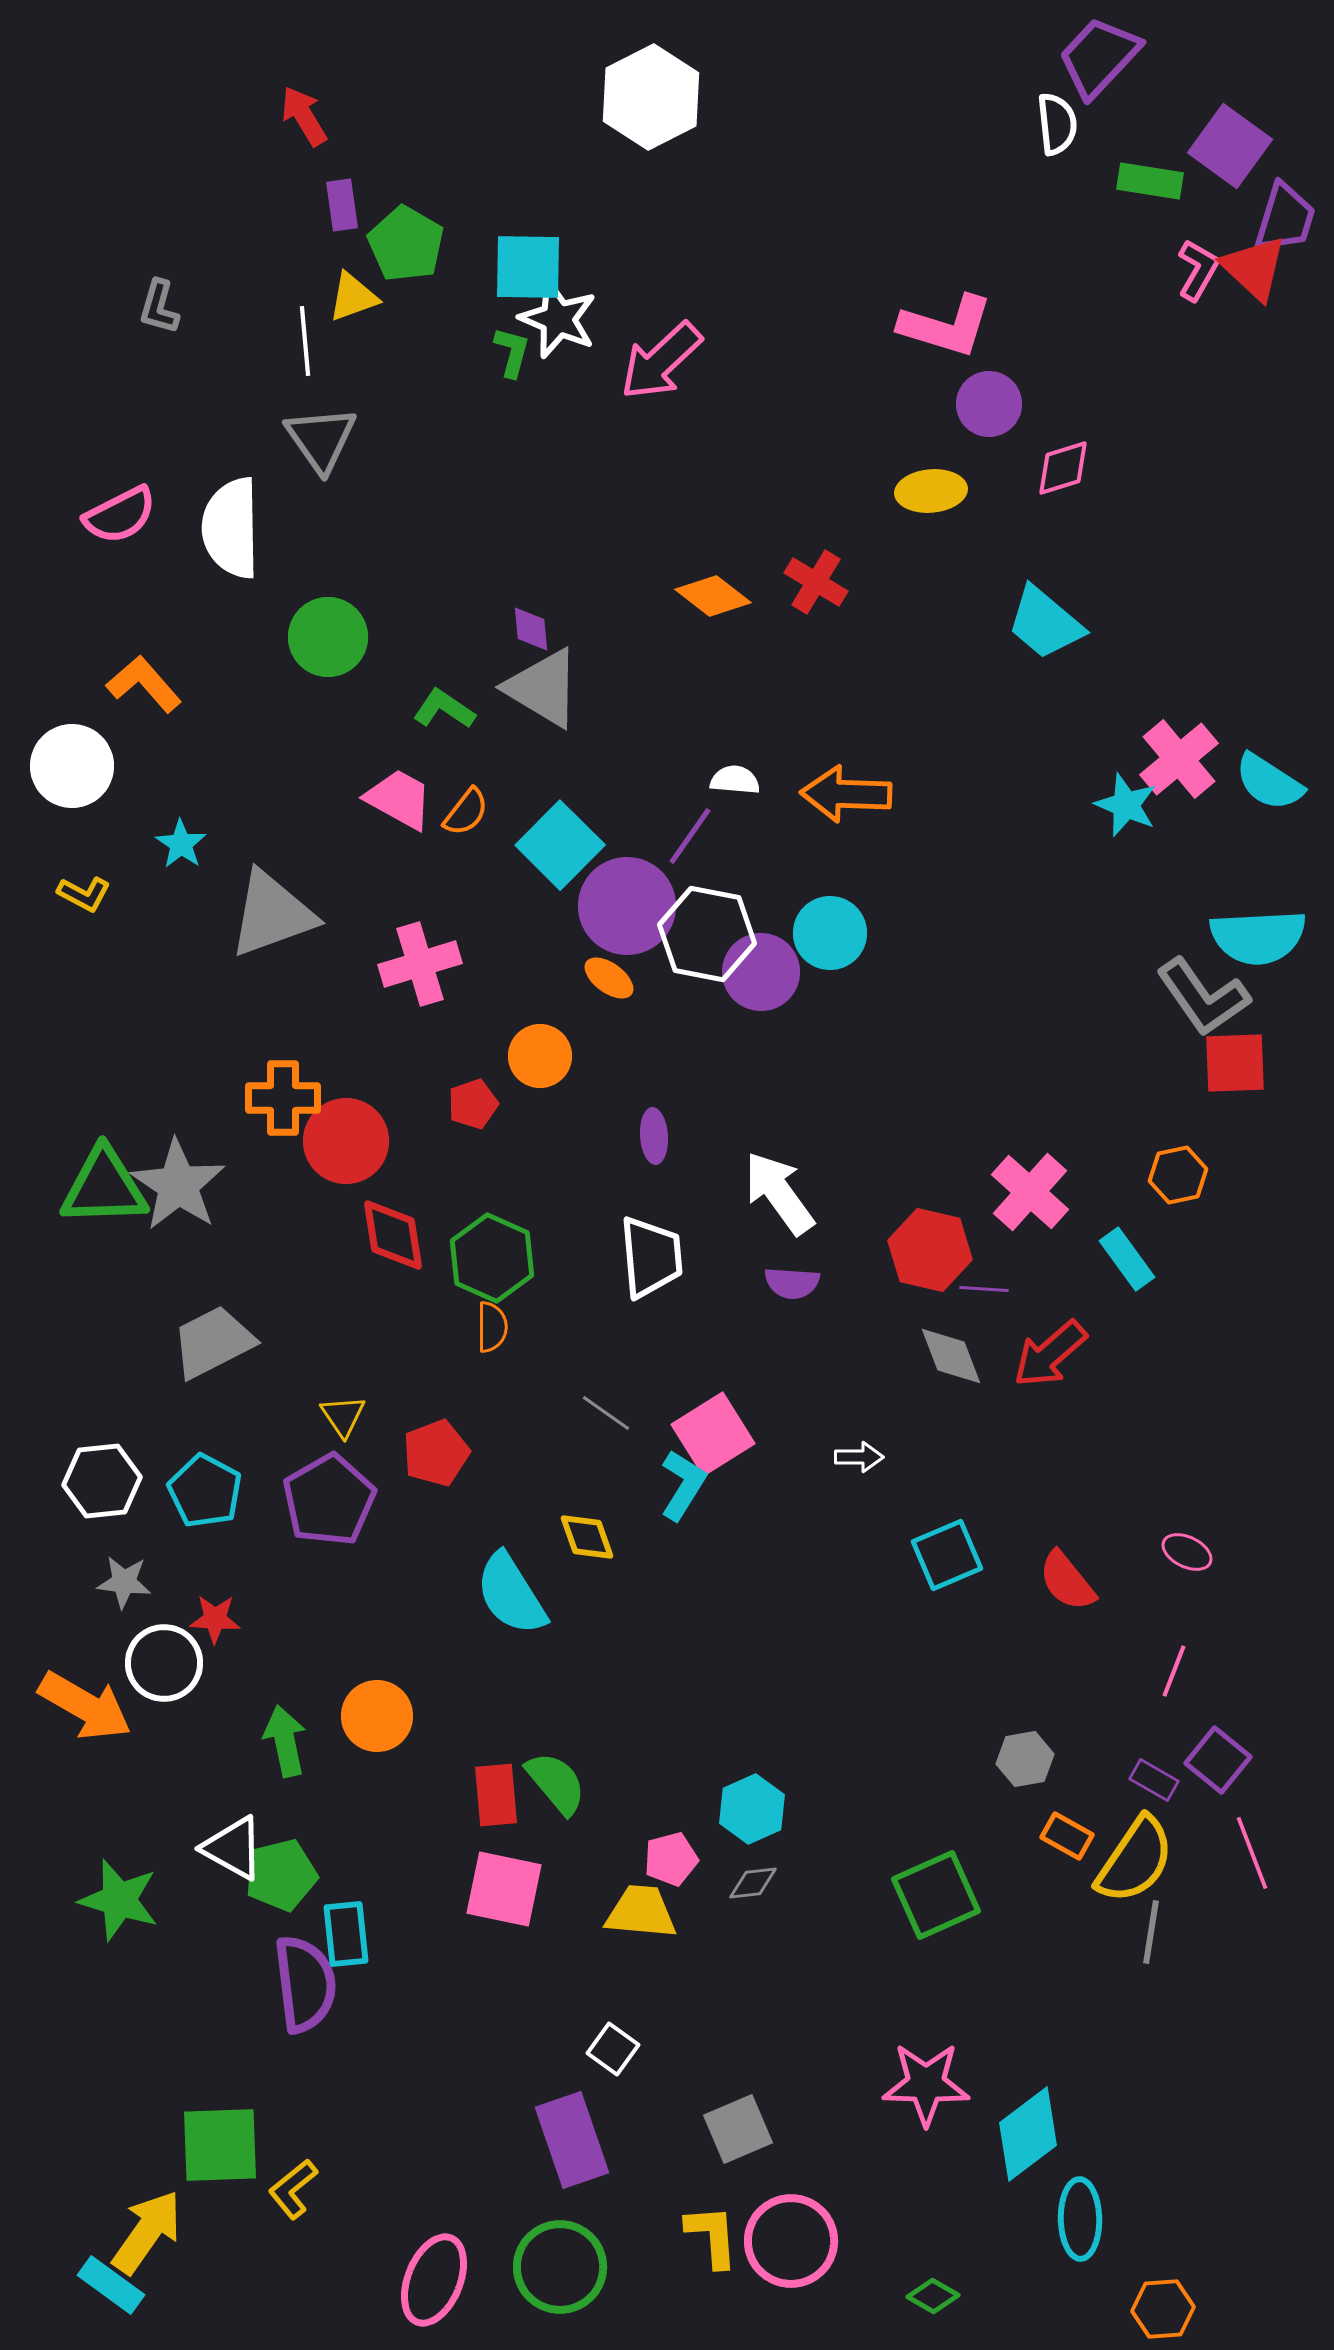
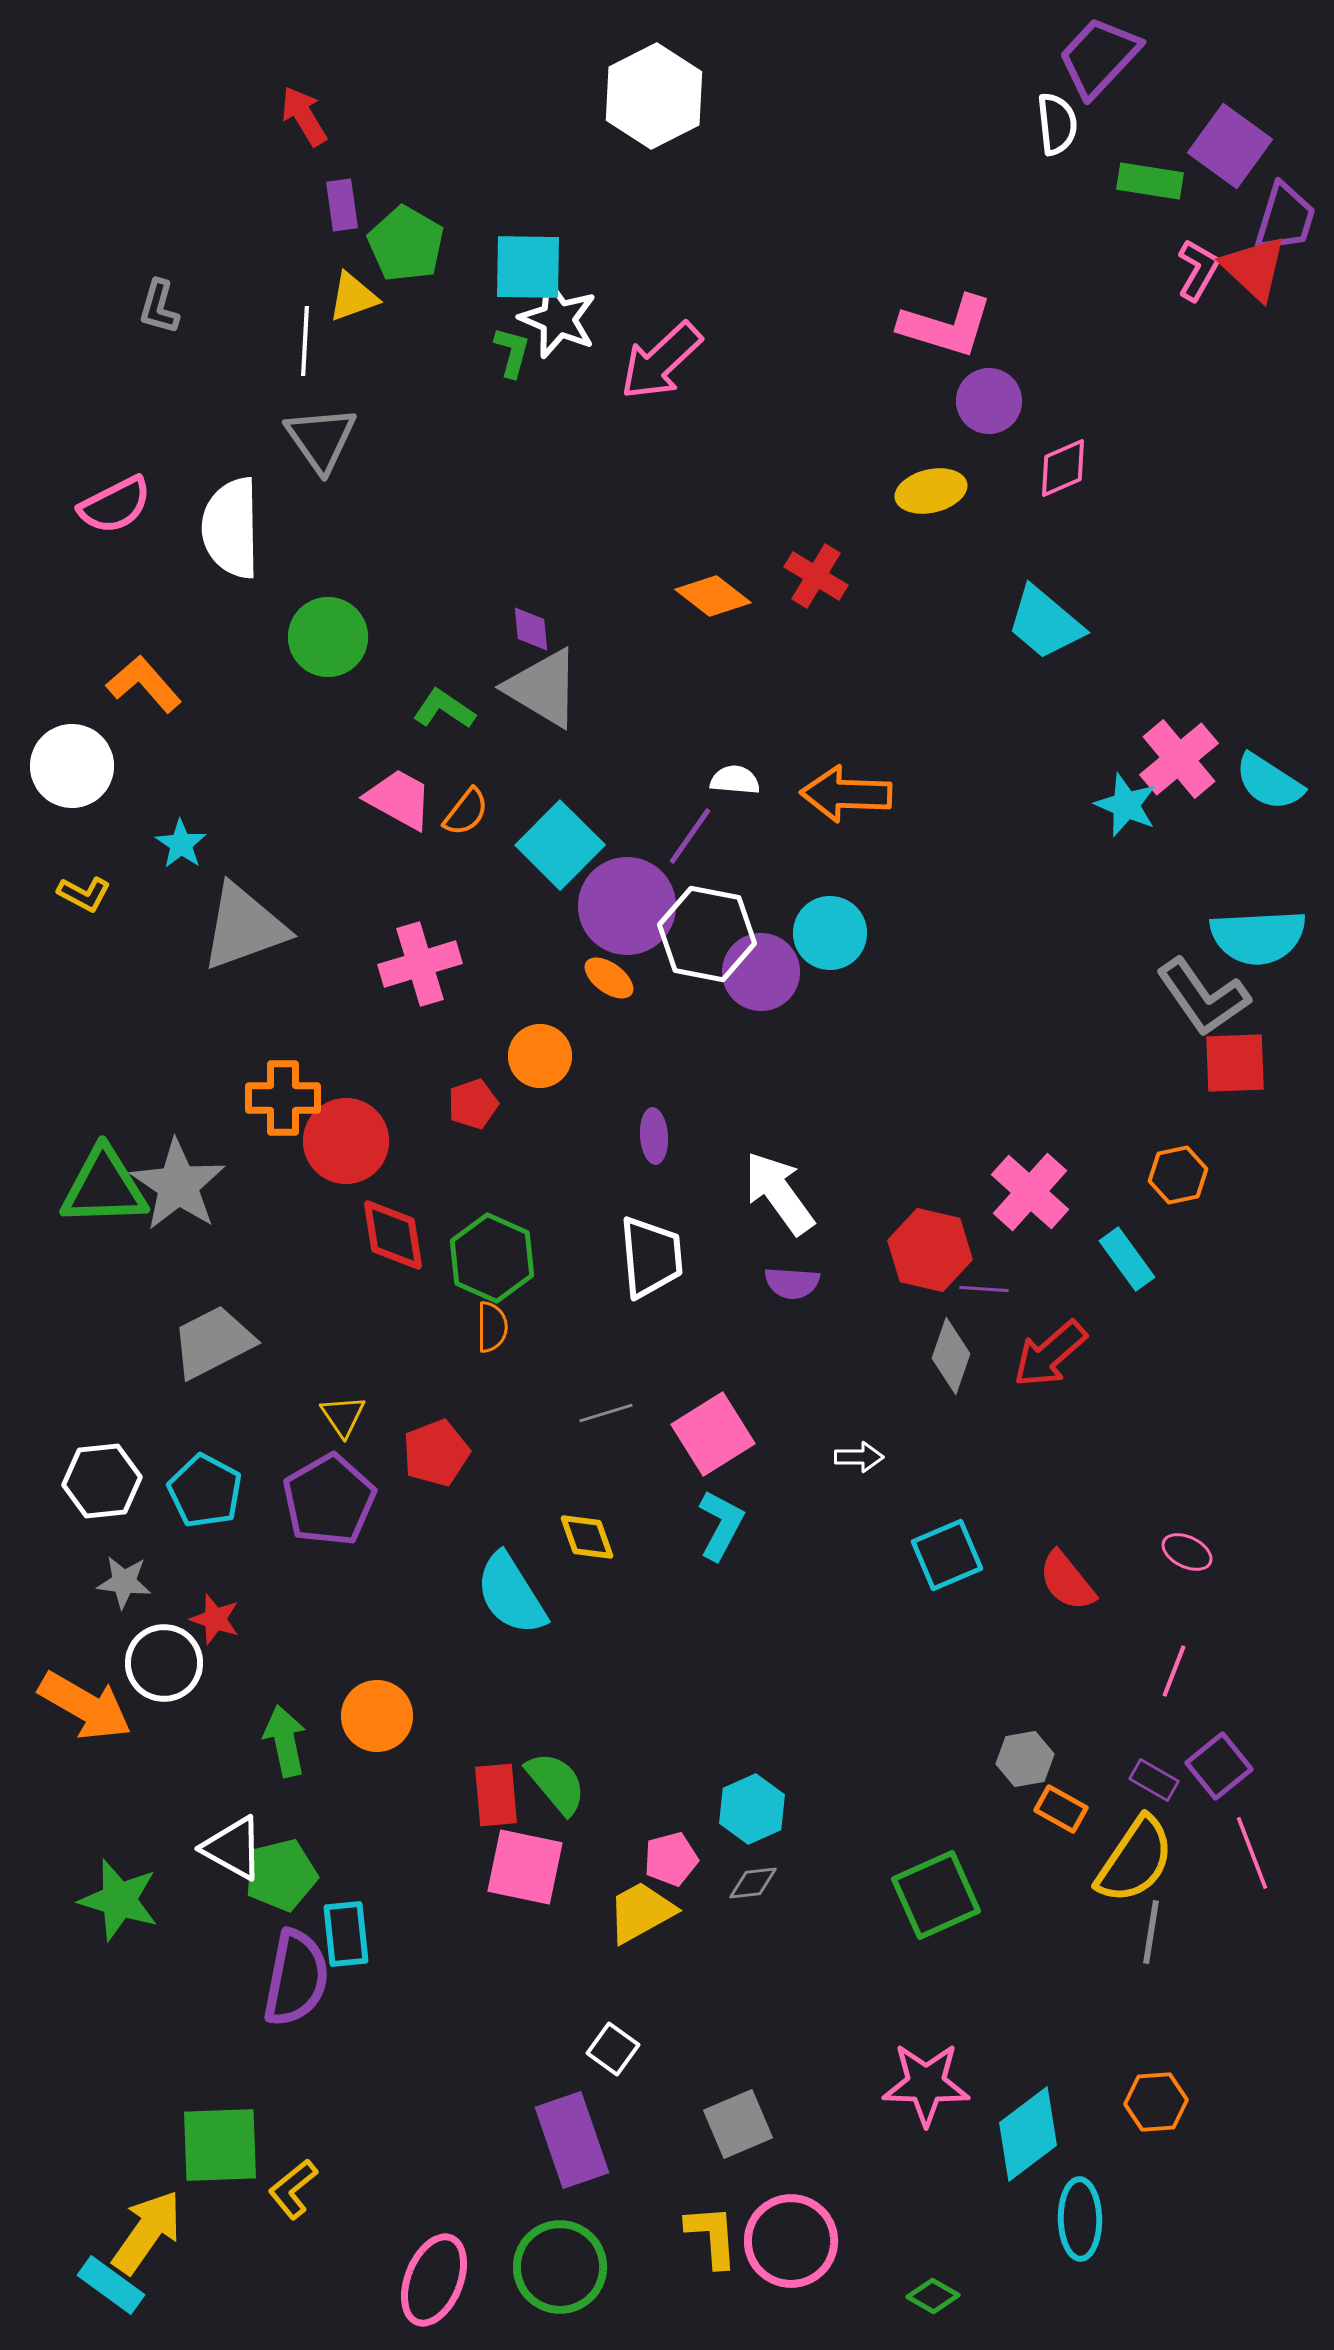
white hexagon at (651, 97): moved 3 px right, 1 px up
white line at (305, 341): rotated 8 degrees clockwise
purple circle at (989, 404): moved 3 px up
pink diamond at (1063, 468): rotated 6 degrees counterclockwise
yellow ellipse at (931, 491): rotated 8 degrees counterclockwise
pink semicircle at (120, 515): moved 5 px left, 10 px up
red cross at (816, 582): moved 6 px up
gray triangle at (272, 914): moved 28 px left, 13 px down
gray diamond at (951, 1356): rotated 40 degrees clockwise
gray line at (606, 1413): rotated 52 degrees counterclockwise
cyan L-shape at (683, 1485): moved 38 px right, 40 px down; rotated 4 degrees counterclockwise
red star at (215, 1619): rotated 15 degrees clockwise
purple square at (1218, 1760): moved 1 px right, 6 px down; rotated 12 degrees clockwise
orange rectangle at (1067, 1836): moved 6 px left, 27 px up
pink square at (504, 1889): moved 21 px right, 22 px up
yellow trapezoid at (641, 1912): rotated 34 degrees counterclockwise
purple semicircle at (305, 1984): moved 9 px left, 6 px up; rotated 18 degrees clockwise
gray square at (738, 2129): moved 5 px up
orange hexagon at (1163, 2309): moved 7 px left, 207 px up
